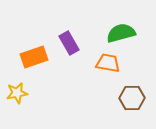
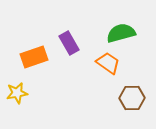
orange trapezoid: rotated 25 degrees clockwise
